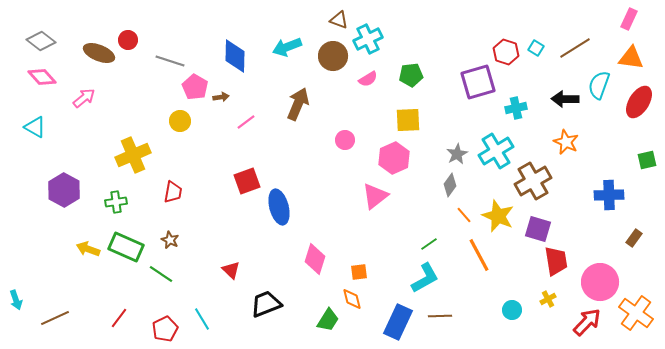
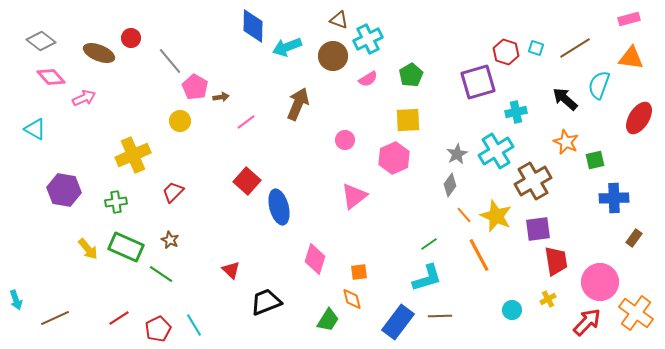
pink rectangle at (629, 19): rotated 50 degrees clockwise
red circle at (128, 40): moved 3 px right, 2 px up
cyan square at (536, 48): rotated 14 degrees counterclockwise
blue diamond at (235, 56): moved 18 px right, 30 px up
gray line at (170, 61): rotated 32 degrees clockwise
green pentagon at (411, 75): rotated 25 degrees counterclockwise
pink diamond at (42, 77): moved 9 px right
pink arrow at (84, 98): rotated 15 degrees clockwise
black arrow at (565, 99): rotated 40 degrees clockwise
red ellipse at (639, 102): moved 16 px down
cyan cross at (516, 108): moved 4 px down
cyan triangle at (35, 127): moved 2 px down
green square at (647, 160): moved 52 px left
red square at (247, 181): rotated 28 degrees counterclockwise
purple hexagon at (64, 190): rotated 20 degrees counterclockwise
red trapezoid at (173, 192): rotated 145 degrees counterclockwise
blue cross at (609, 195): moved 5 px right, 3 px down
pink triangle at (375, 196): moved 21 px left
yellow star at (498, 216): moved 2 px left
purple square at (538, 229): rotated 24 degrees counterclockwise
yellow arrow at (88, 249): rotated 150 degrees counterclockwise
cyan L-shape at (425, 278): moved 2 px right; rotated 12 degrees clockwise
black trapezoid at (266, 304): moved 2 px up
red line at (119, 318): rotated 20 degrees clockwise
cyan line at (202, 319): moved 8 px left, 6 px down
blue rectangle at (398, 322): rotated 12 degrees clockwise
red pentagon at (165, 329): moved 7 px left
